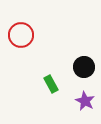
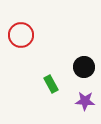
purple star: rotated 24 degrees counterclockwise
